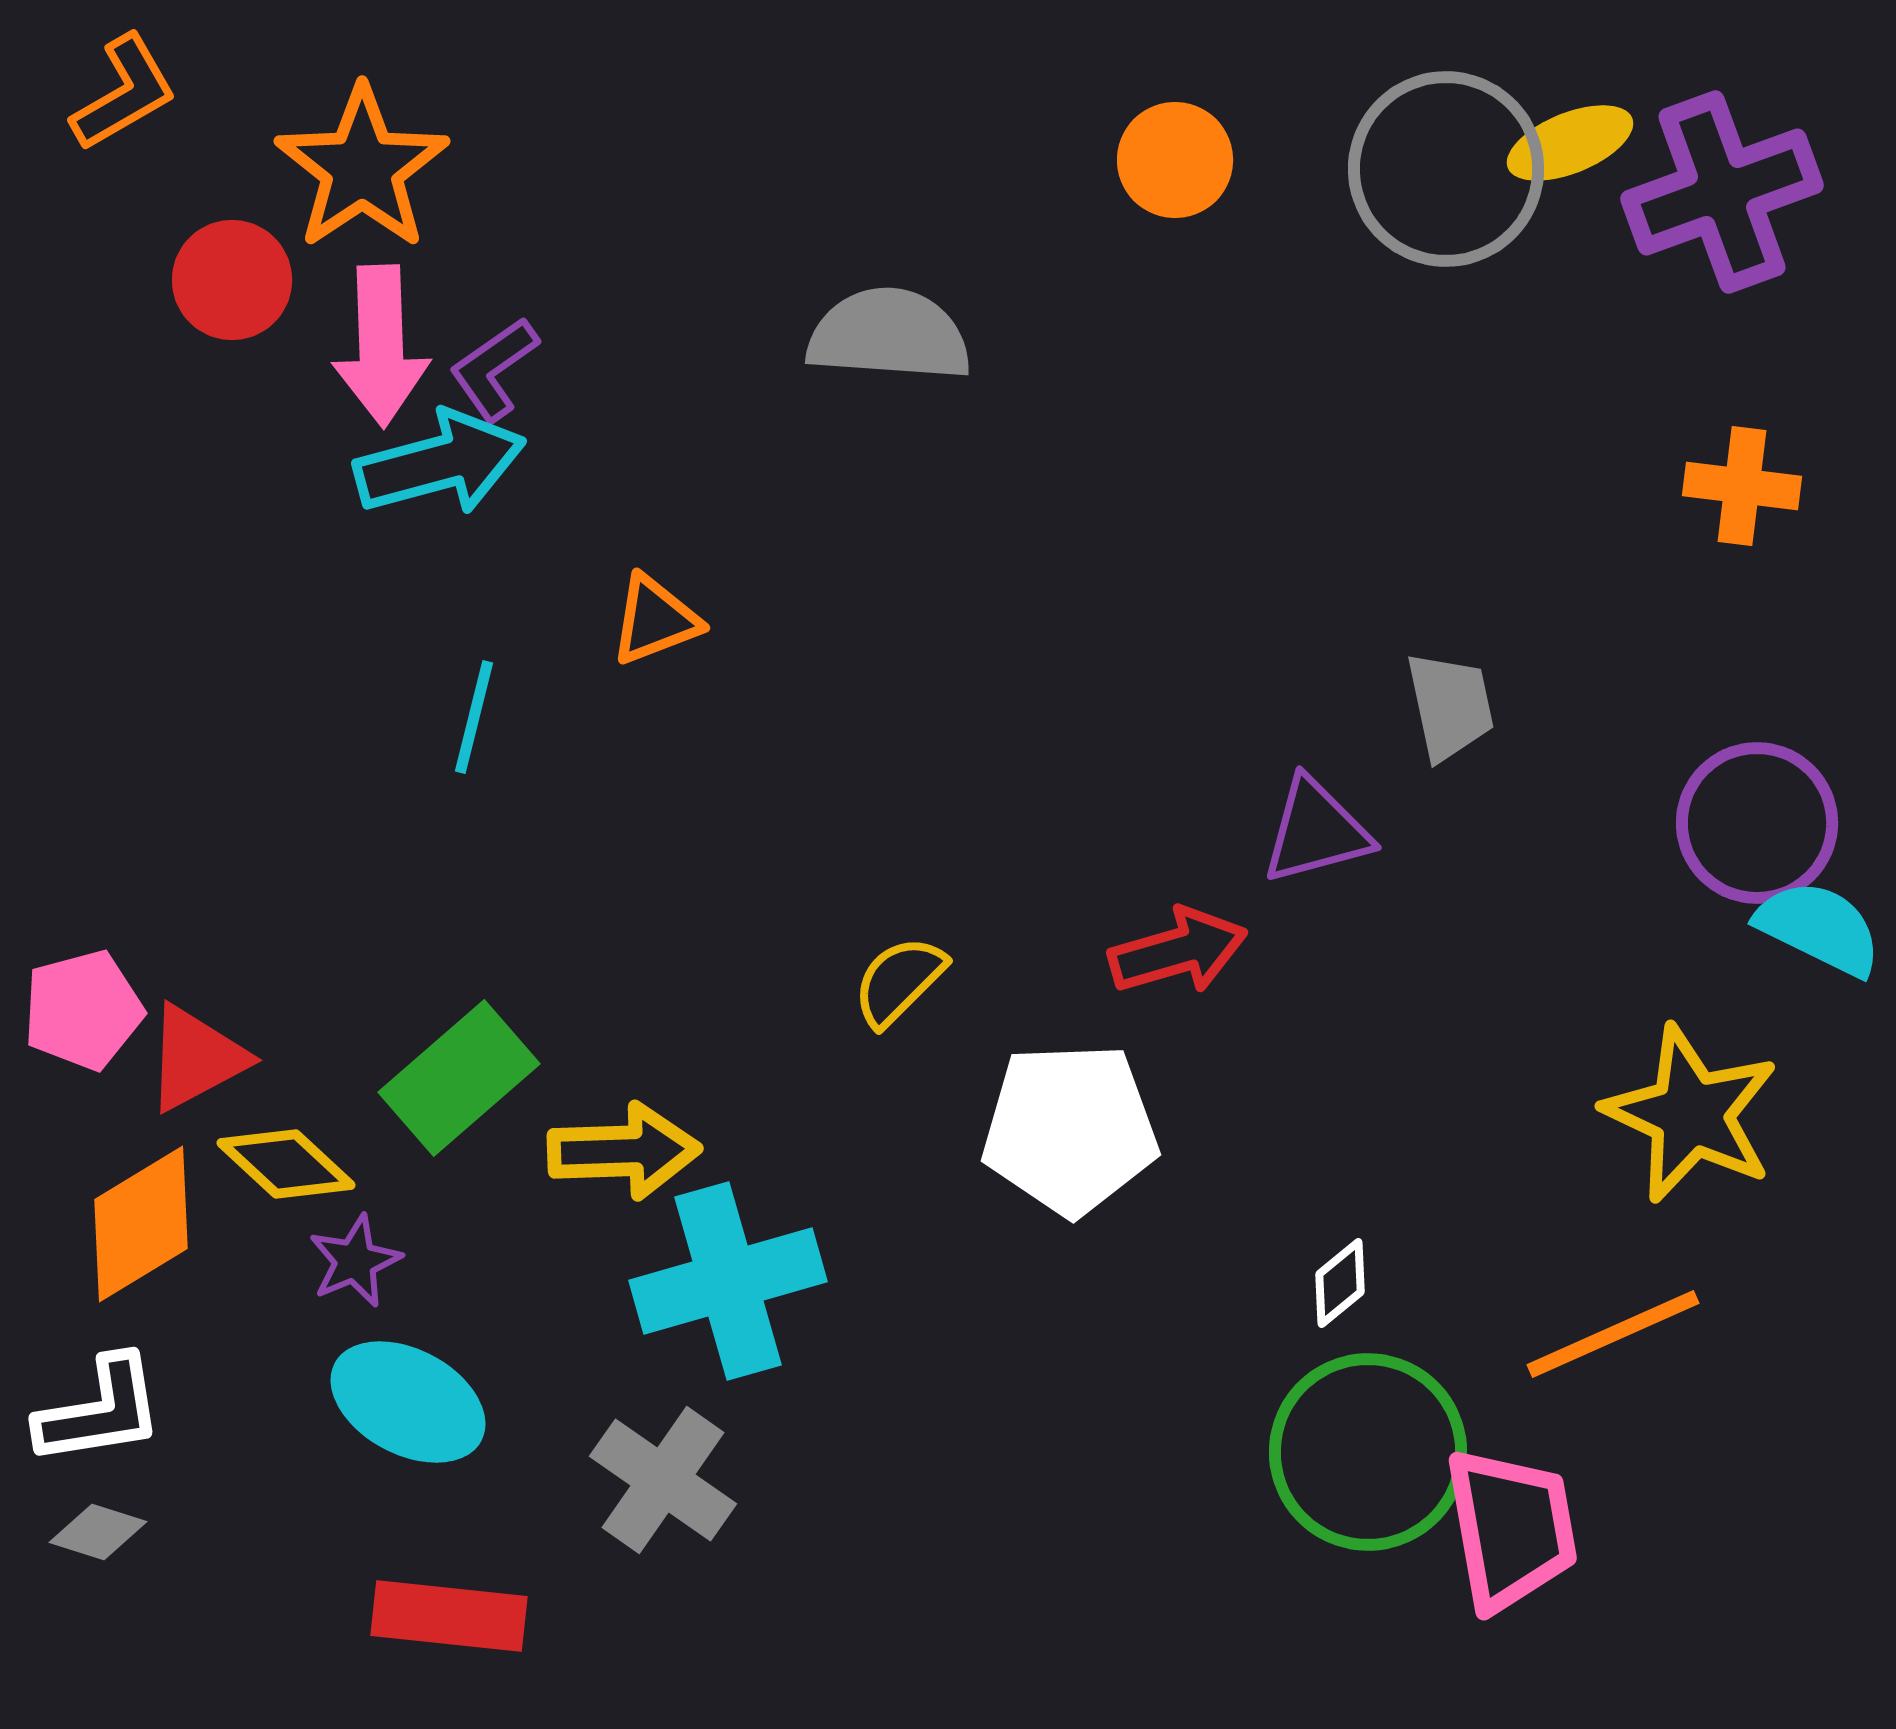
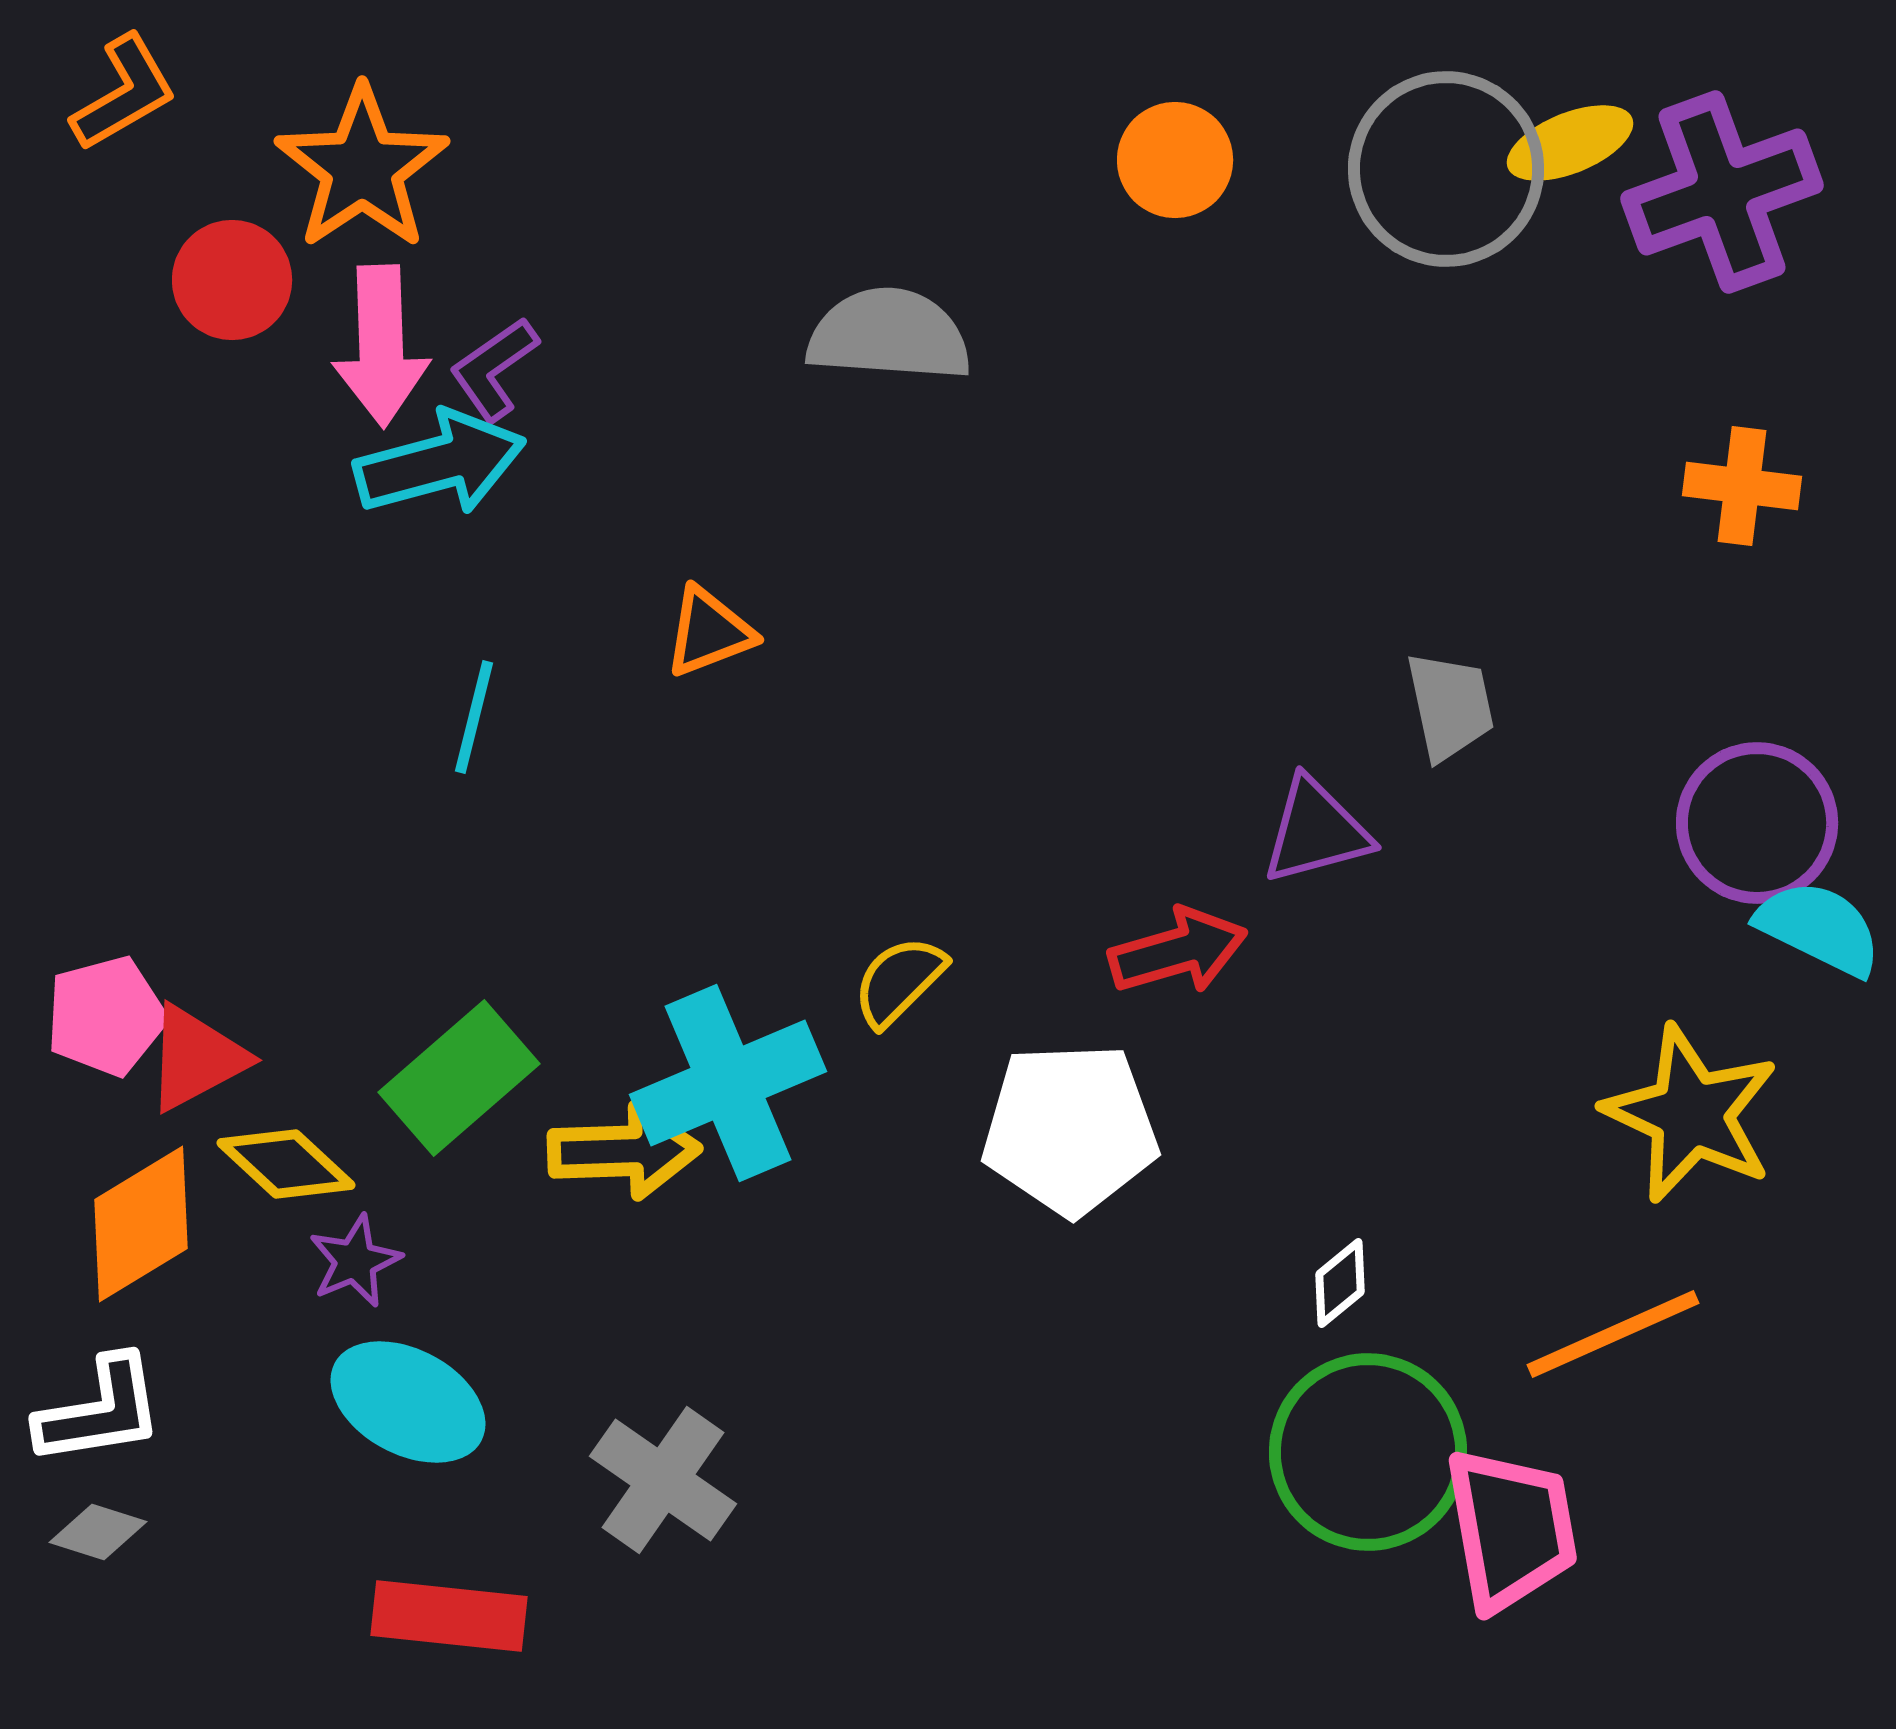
orange triangle: moved 54 px right, 12 px down
pink pentagon: moved 23 px right, 6 px down
cyan cross: moved 198 px up; rotated 7 degrees counterclockwise
